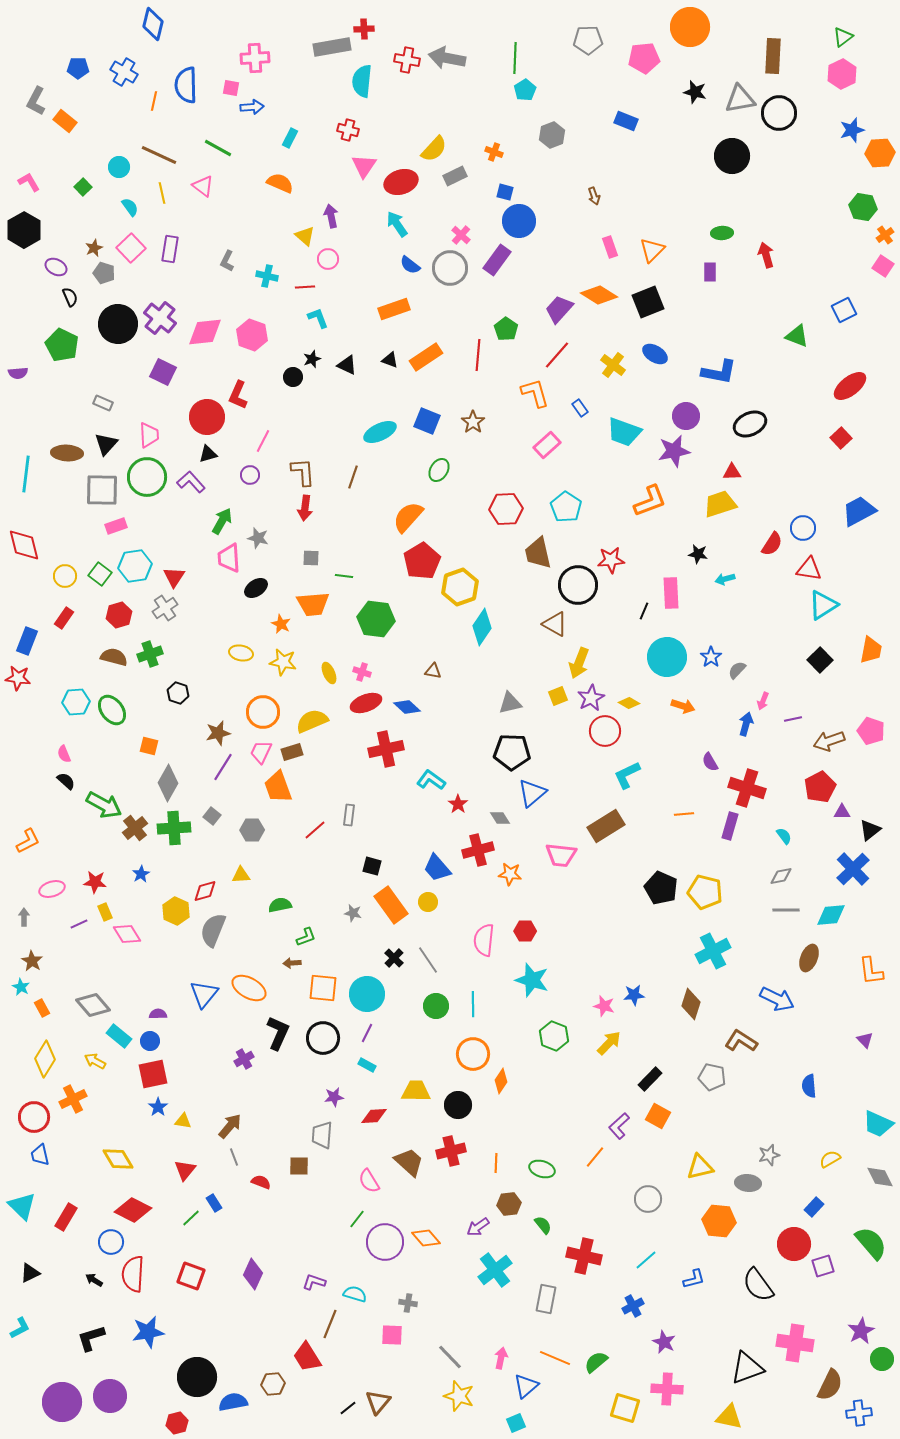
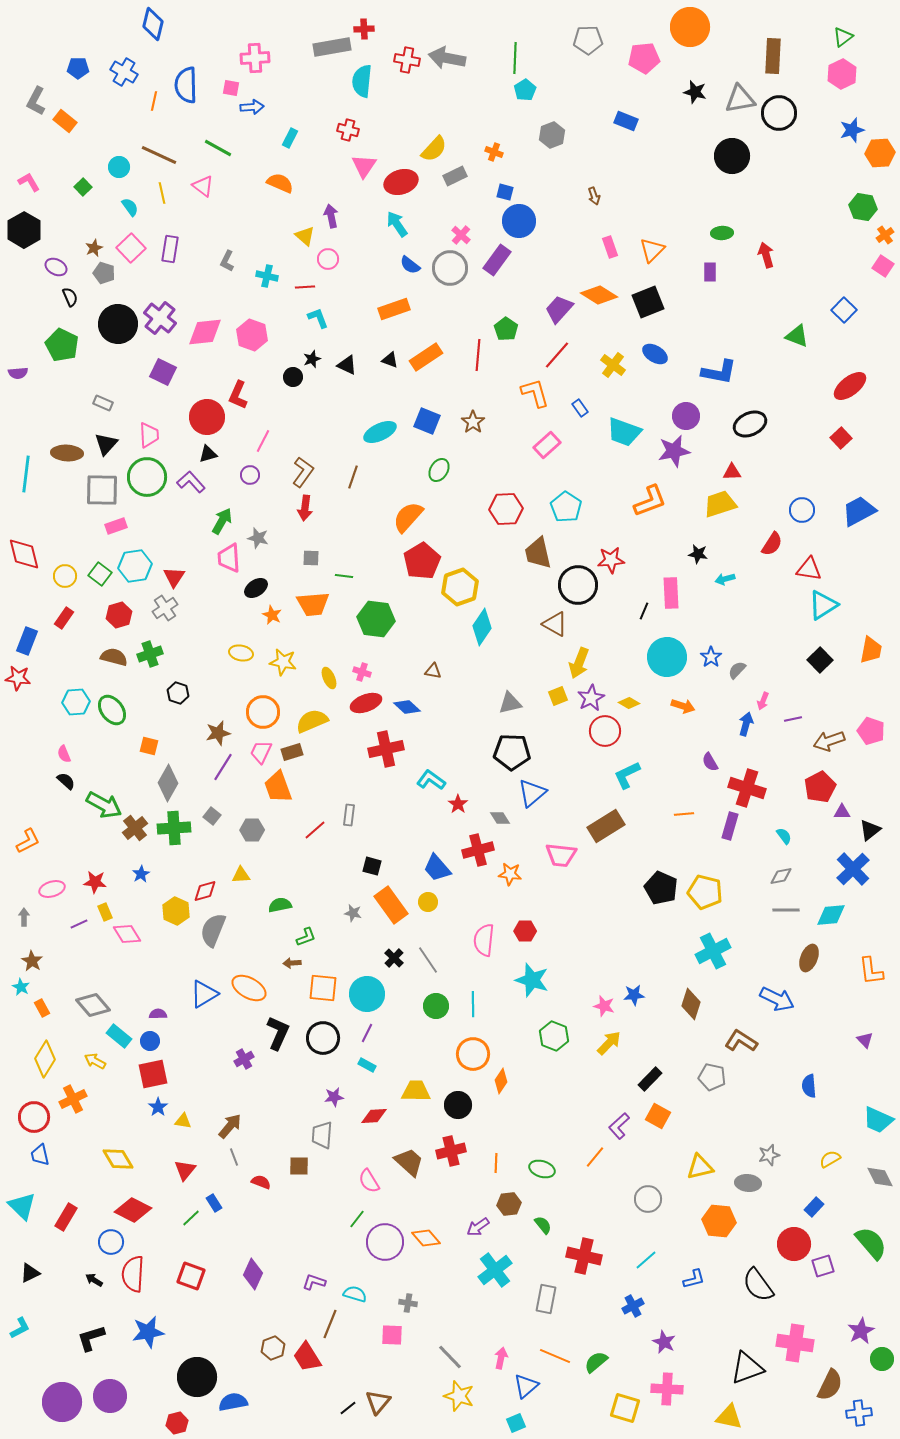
blue square at (844, 310): rotated 20 degrees counterclockwise
brown L-shape at (303, 472): rotated 40 degrees clockwise
blue circle at (803, 528): moved 1 px left, 18 px up
red diamond at (24, 545): moved 9 px down
orange star at (281, 624): moved 9 px left, 9 px up
yellow ellipse at (329, 673): moved 5 px down
blue triangle at (204, 994): rotated 20 degrees clockwise
cyan trapezoid at (878, 1124): moved 4 px up
orange line at (555, 1358): moved 2 px up
brown hexagon at (273, 1384): moved 36 px up; rotated 15 degrees counterclockwise
